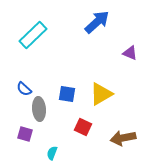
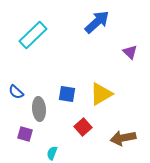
purple triangle: moved 1 px up; rotated 21 degrees clockwise
blue semicircle: moved 8 px left, 3 px down
red square: rotated 24 degrees clockwise
